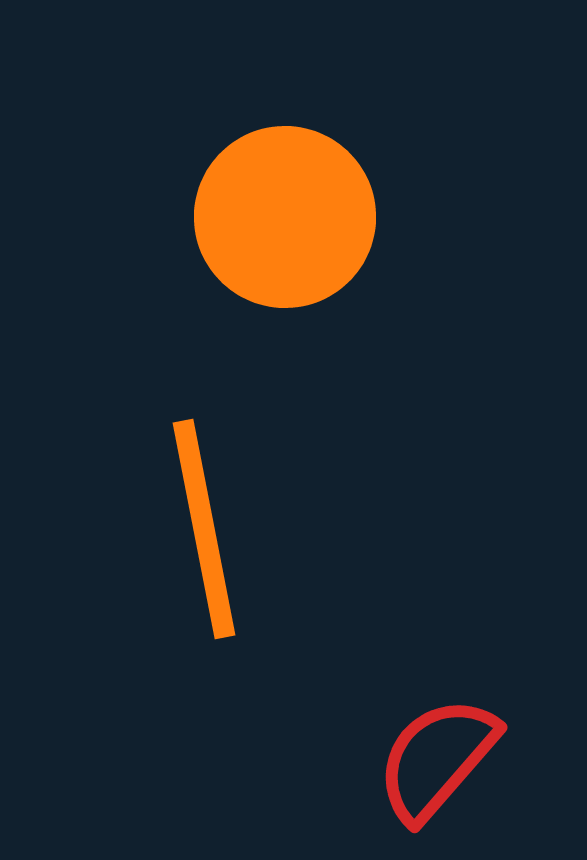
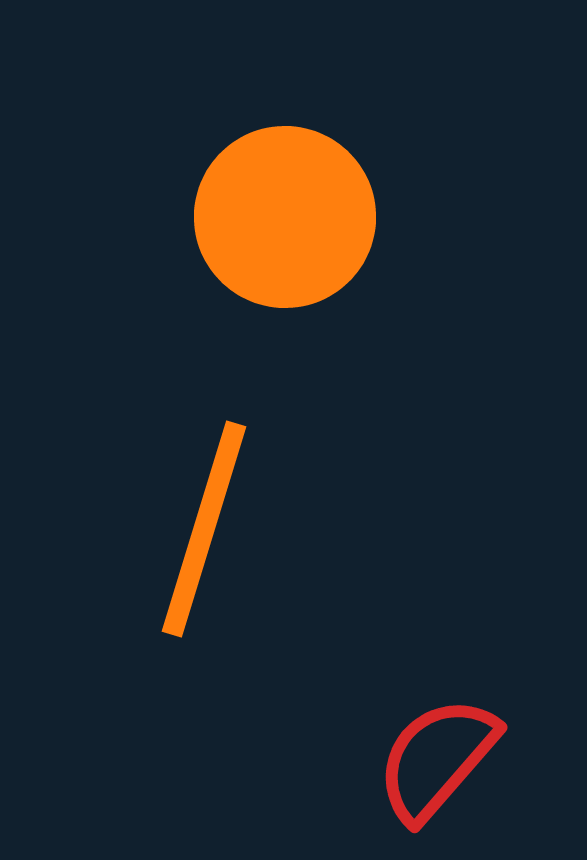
orange line: rotated 28 degrees clockwise
